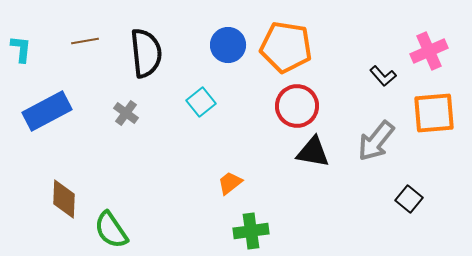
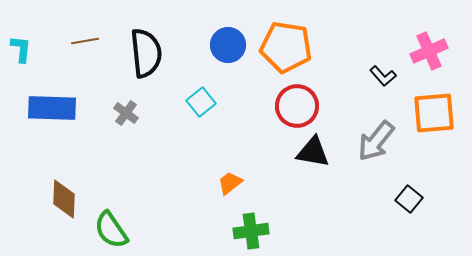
blue rectangle: moved 5 px right, 3 px up; rotated 30 degrees clockwise
